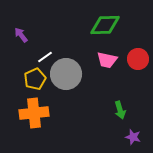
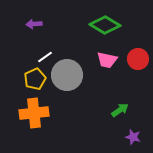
green diamond: rotated 32 degrees clockwise
purple arrow: moved 13 px right, 11 px up; rotated 56 degrees counterclockwise
gray circle: moved 1 px right, 1 px down
green arrow: rotated 108 degrees counterclockwise
